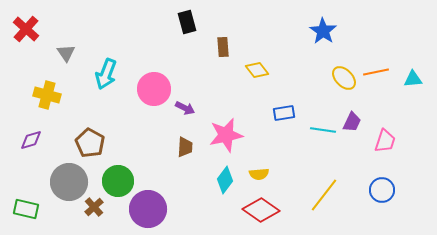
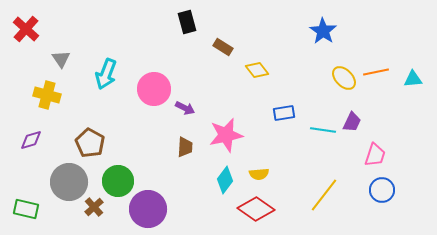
brown rectangle: rotated 54 degrees counterclockwise
gray triangle: moved 5 px left, 6 px down
pink trapezoid: moved 10 px left, 14 px down
red diamond: moved 5 px left, 1 px up
